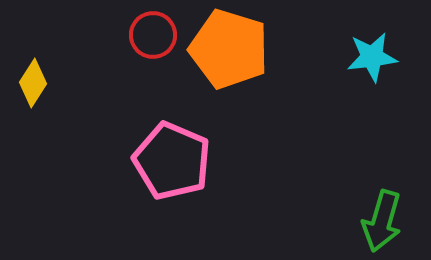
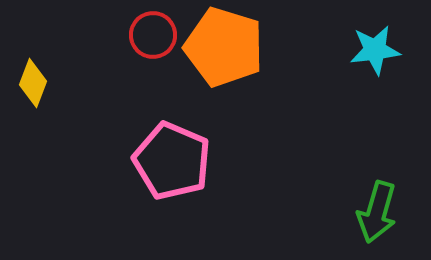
orange pentagon: moved 5 px left, 2 px up
cyan star: moved 3 px right, 7 px up
yellow diamond: rotated 12 degrees counterclockwise
green arrow: moved 5 px left, 9 px up
